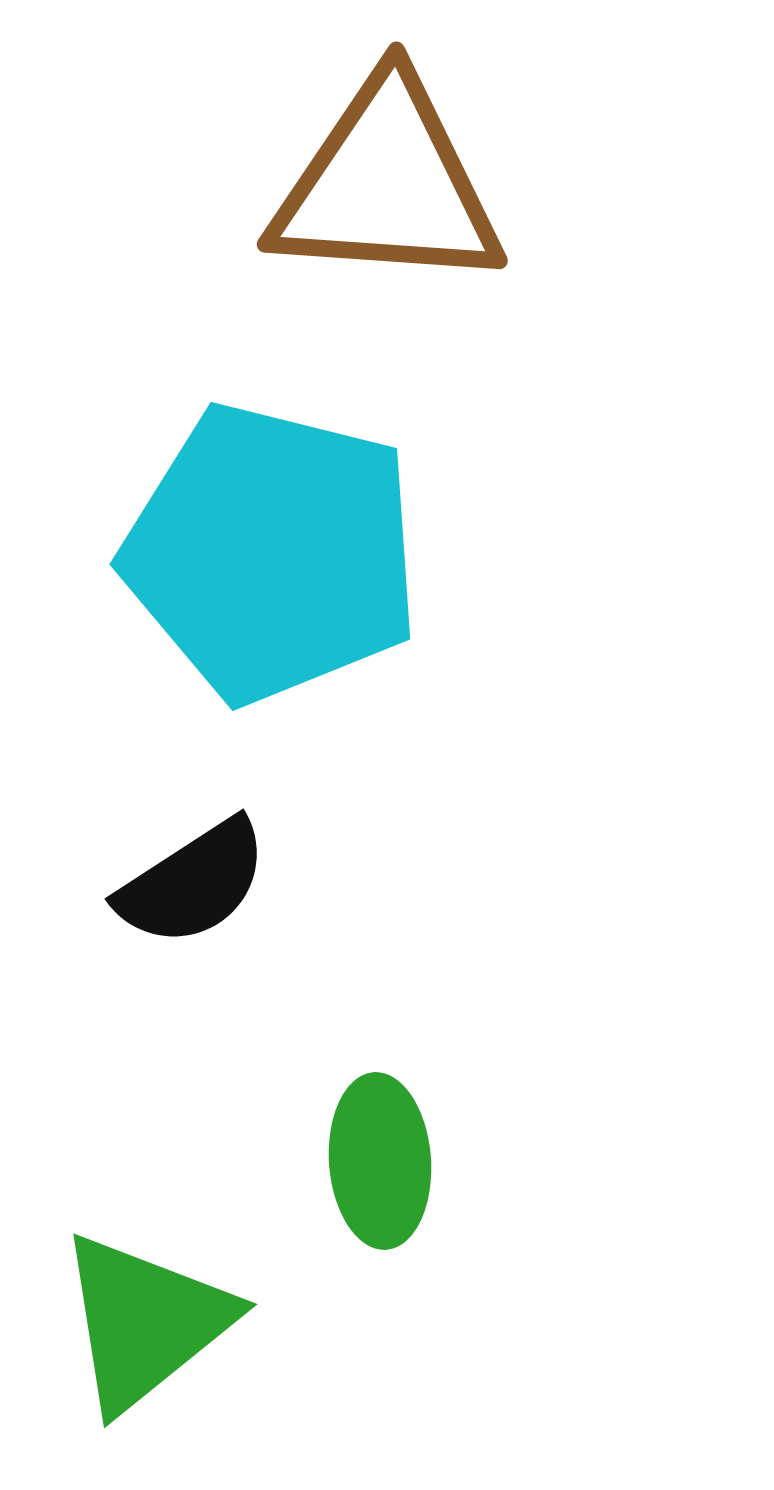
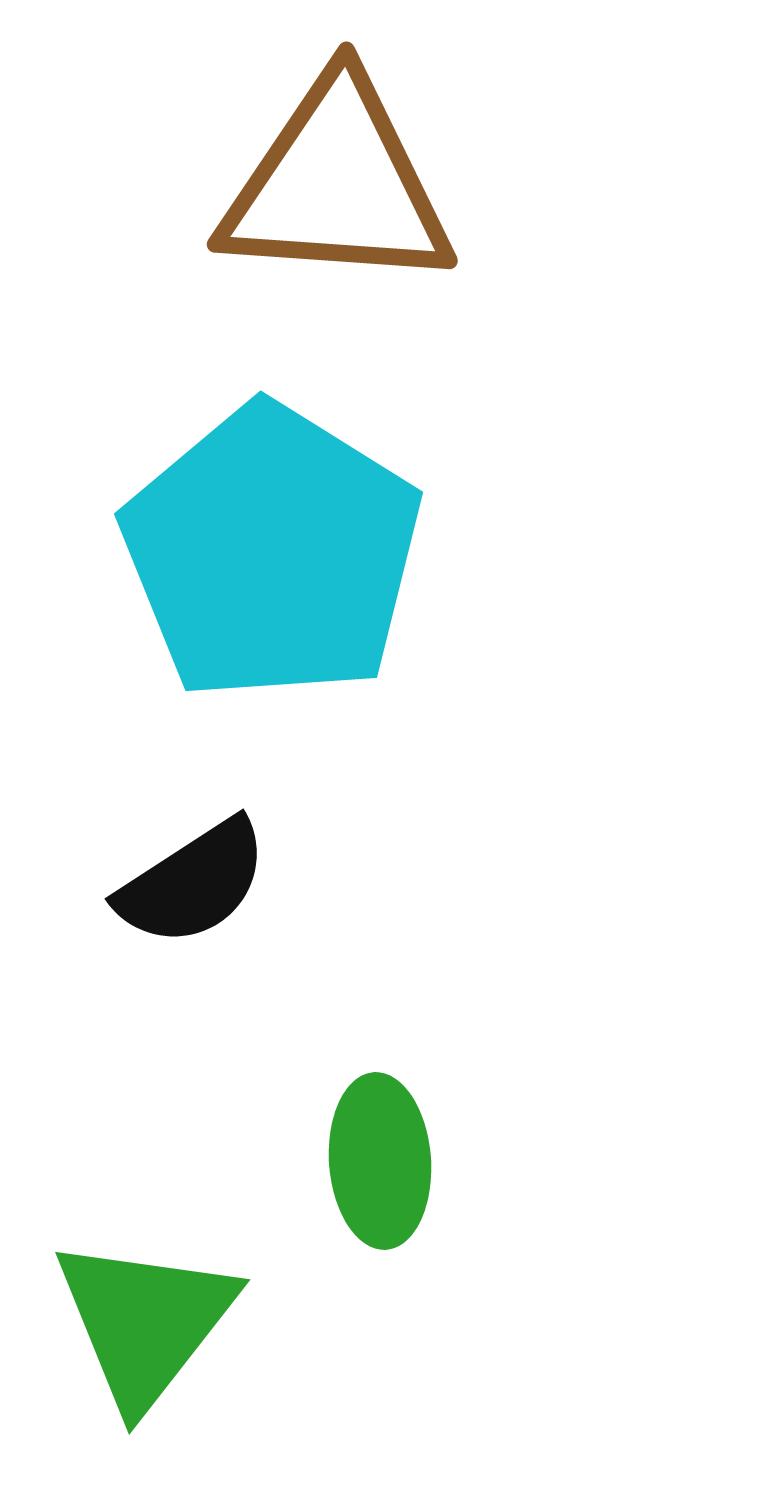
brown triangle: moved 50 px left
cyan pentagon: rotated 18 degrees clockwise
green triangle: rotated 13 degrees counterclockwise
